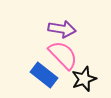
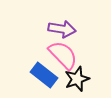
black star: moved 7 px left
